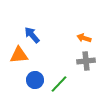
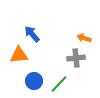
blue arrow: moved 1 px up
gray cross: moved 10 px left, 3 px up
blue circle: moved 1 px left, 1 px down
